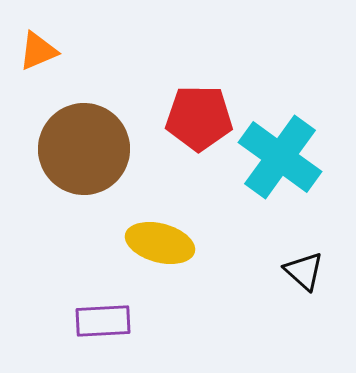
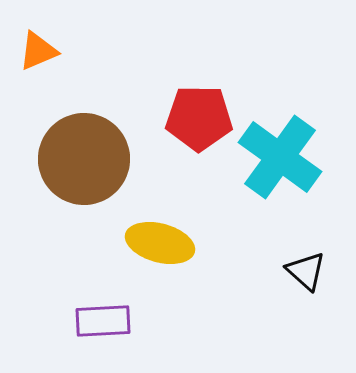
brown circle: moved 10 px down
black triangle: moved 2 px right
